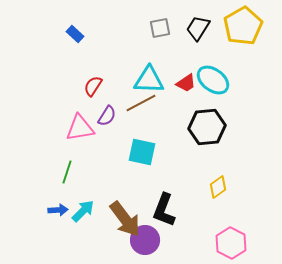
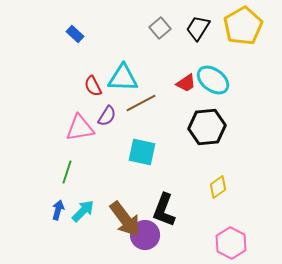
gray square: rotated 30 degrees counterclockwise
cyan triangle: moved 26 px left, 2 px up
red semicircle: rotated 60 degrees counterclockwise
blue arrow: rotated 72 degrees counterclockwise
purple circle: moved 5 px up
